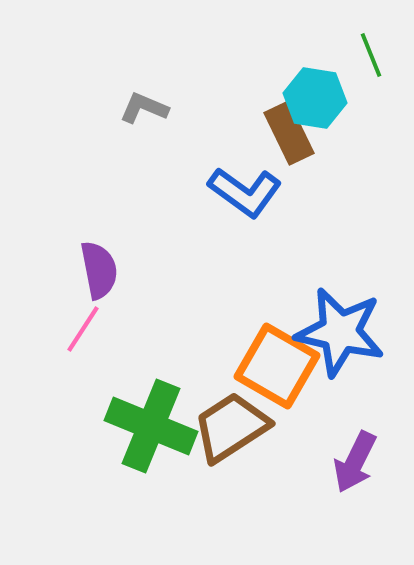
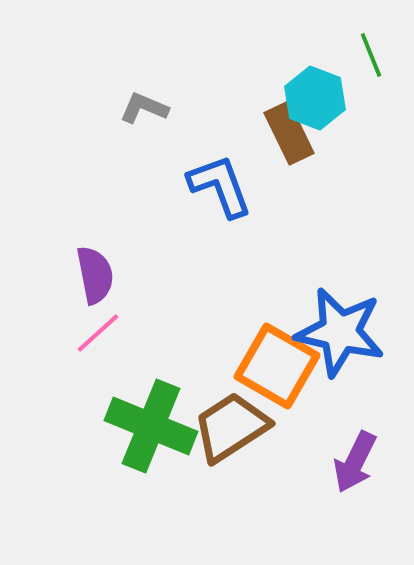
cyan hexagon: rotated 12 degrees clockwise
blue L-shape: moved 25 px left, 6 px up; rotated 146 degrees counterclockwise
purple semicircle: moved 4 px left, 5 px down
pink line: moved 15 px right, 4 px down; rotated 15 degrees clockwise
